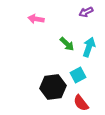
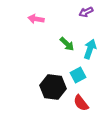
cyan arrow: moved 1 px right, 2 px down
black hexagon: rotated 15 degrees clockwise
